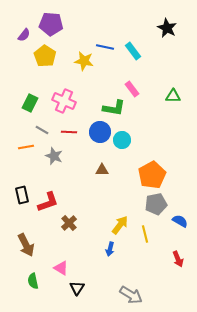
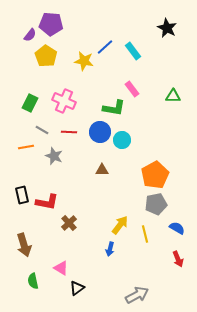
purple semicircle: moved 6 px right
blue line: rotated 54 degrees counterclockwise
yellow pentagon: moved 1 px right
orange pentagon: moved 3 px right
red L-shape: moved 1 px left; rotated 30 degrees clockwise
blue semicircle: moved 3 px left, 7 px down
brown arrow: moved 2 px left; rotated 10 degrees clockwise
black triangle: rotated 21 degrees clockwise
gray arrow: moved 6 px right; rotated 60 degrees counterclockwise
